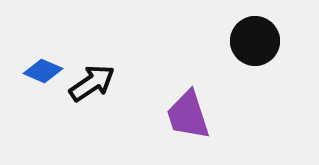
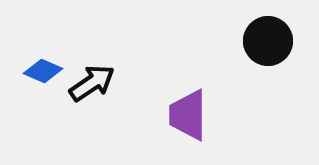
black circle: moved 13 px right
purple trapezoid: rotated 18 degrees clockwise
